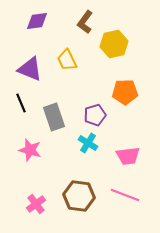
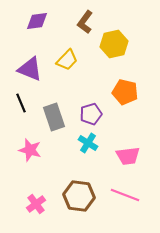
yellow trapezoid: rotated 110 degrees counterclockwise
orange pentagon: rotated 15 degrees clockwise
purple pentagon: moved 4 px left, 1 px up
